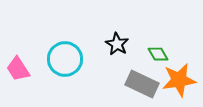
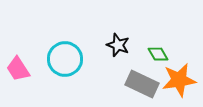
black star: moved 1 px right, 1 px down; rotated 10 degrees counterclockwise
